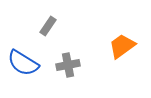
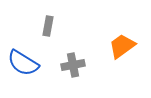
gray rectangle: rotated 24 degrees counterclockwise
gray cross: moved 5 px right
